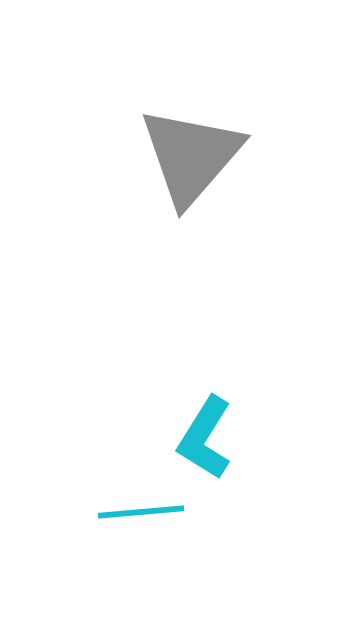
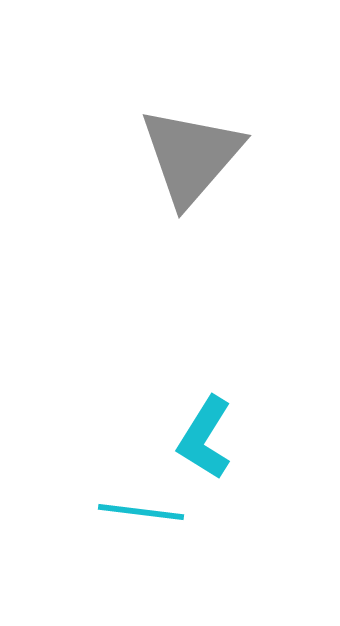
cyan line: rotated 12 degrees clockwise
